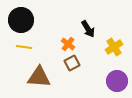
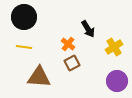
black circle: moved 3 px right, 3 px up
